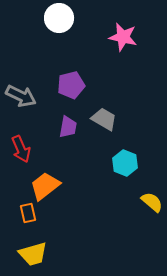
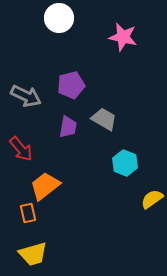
gray arrow: moved 5 px right
red arrow: rotated 16 degrees counterclockwise
yellow semicircle: moved 3 px up; rotated 75 degrees counterclockwise
